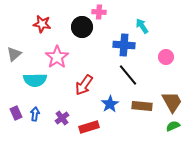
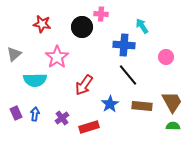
pink cross: moved 2 px right, 2 px down
green semicircle: rotated 24 degrees clockwise
